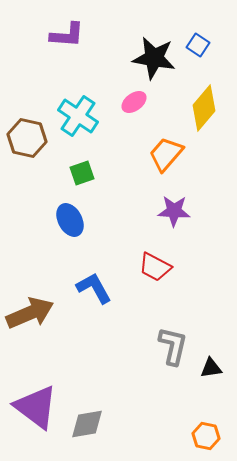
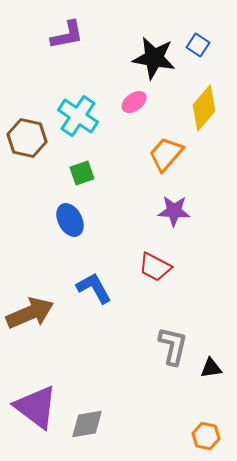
purple L-shape: rotated 15 degrees counterclockwise
